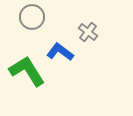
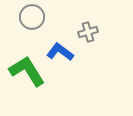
gray cross: rotated 36 degrees clockwise
